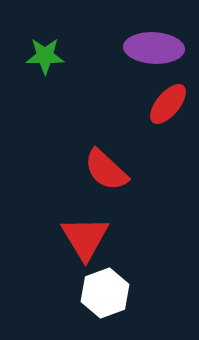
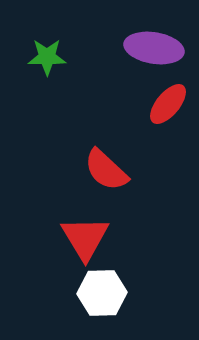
purple ellipse: rotated 6 degrees clockwise
green star: moved 2 px right, 1 px down
white hexagon: moved 3 px left; rotated 18 degrees clockwise
